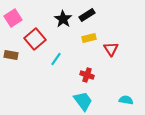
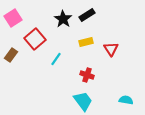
yellow rectangle: moved 3 px left, 4 px down
brown rectangle: rotated 64 degrees counterclockwise
